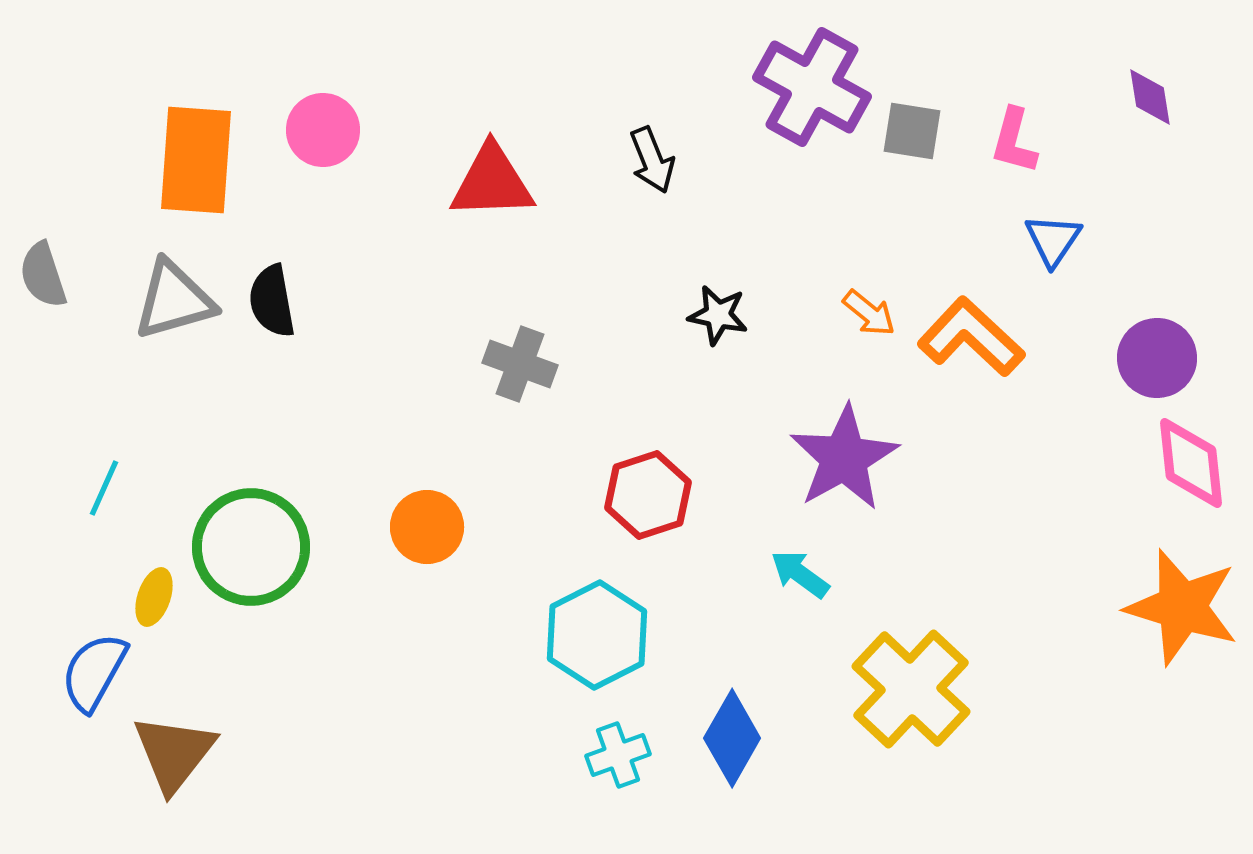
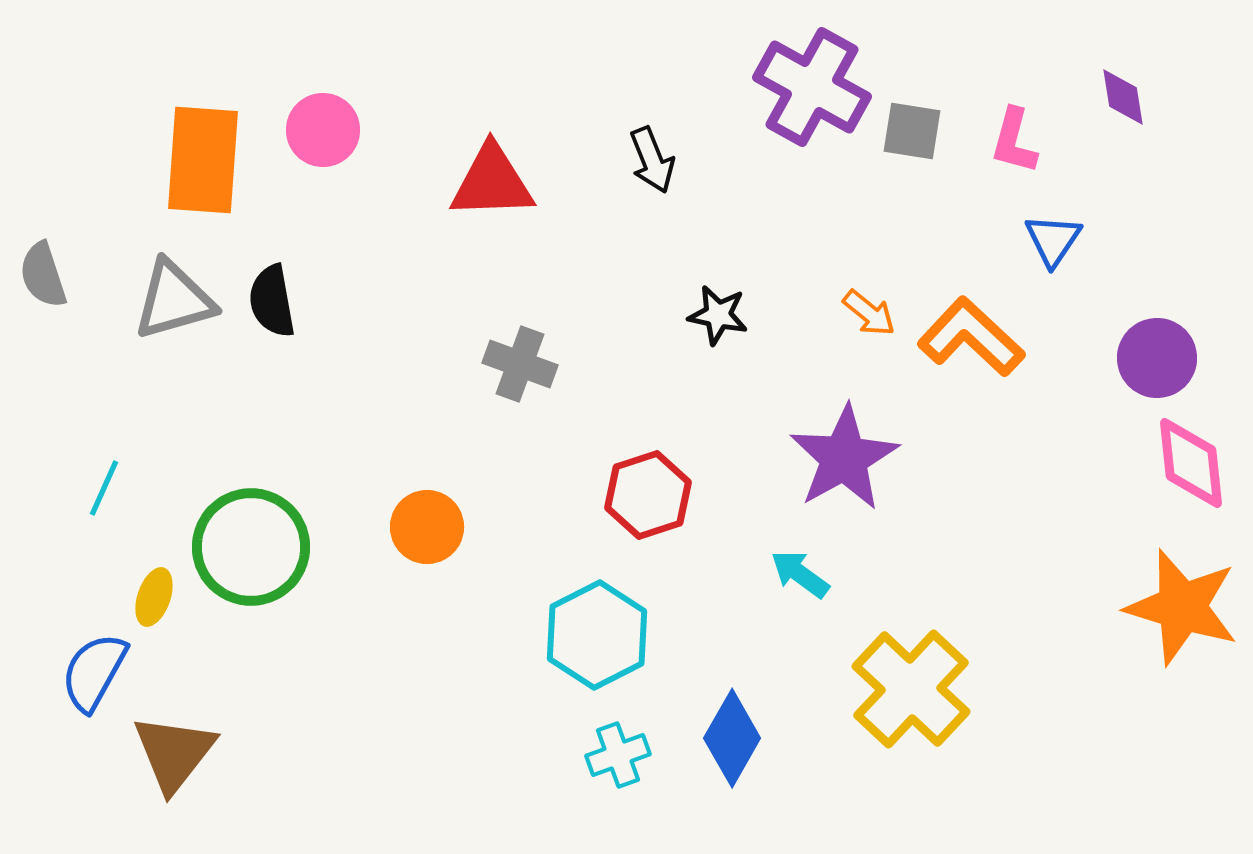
purple diamond: moved 27 px left
orange rectangle: moved 7 px right
